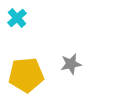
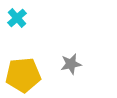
yellow pentagon: moved 3 px left
